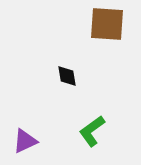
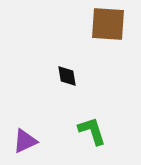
brown square: moved 1 px right
green L-shape: rotated 108 degrees clockwise
